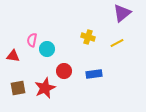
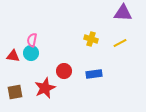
purple triangle: moved 1 px right; rotated 42 degrees clockwise
yellow cross: moved 3 px right, 2 px down
yellow line: moved 3 px right
cyan circle: moved 16 px left, 4 px down
brown square: moved 3 px left, 4 px down
